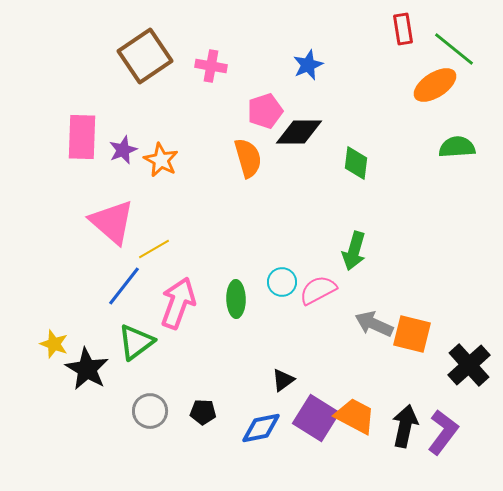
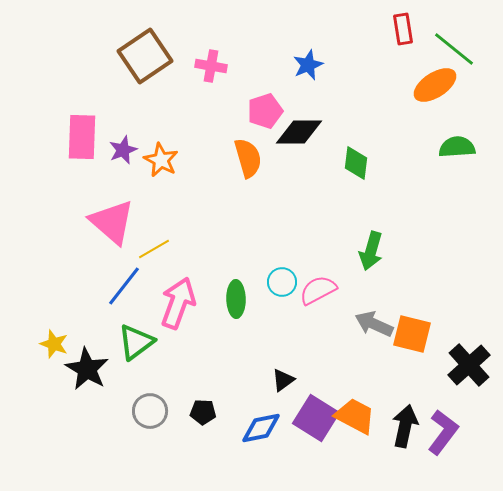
green arrow: moved 17 px right
